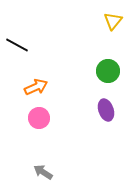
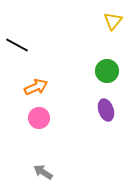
green circle: moved 1 px left
